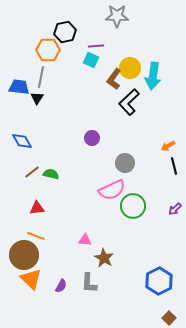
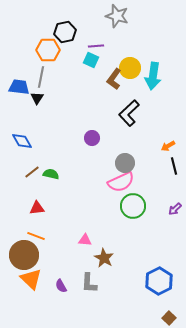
gray star: rotated 15 degrees clockwise
black L-shape: moved 11 px down
pink semicircle: moved 9 px right, 8 px up
purple semicircle: rotated 120 degrees clockwise
